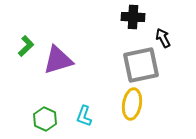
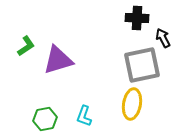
black cross: moved 4 px right, 1 px down
green L-shape: rotated 10 degrees clockwise
gray square: moved 1 px right
green hexagon: rotated 25 degrees clockwise
